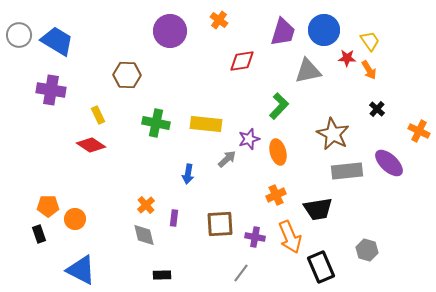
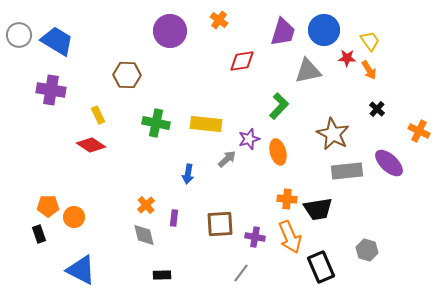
orange cross at (276, 195): moved 11 px right, 4 px down; rotated 30 degrees clockwise
orange circle at (75, 219): moved 1 px left, 2 px up
